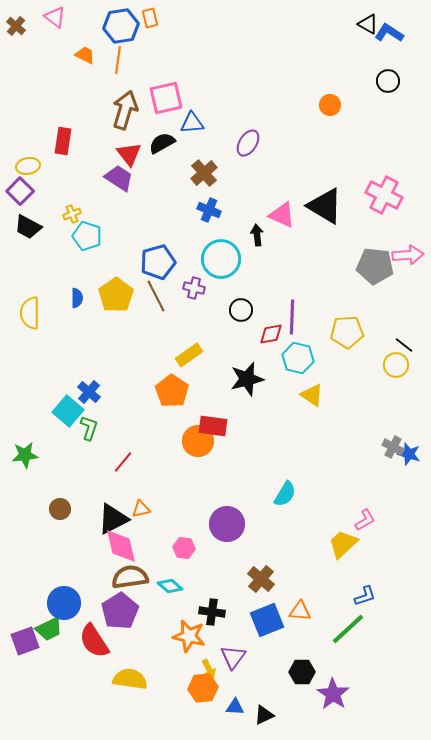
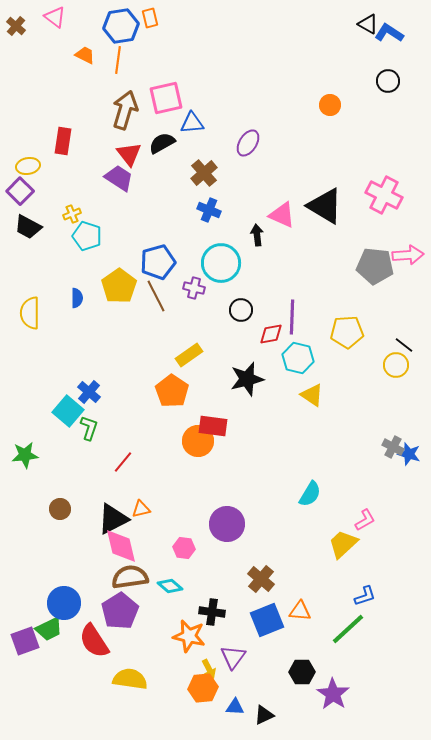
cyan circle at (221, 259): moved 4 px down
yellow pentagon at (116, 295): moved 3 px right, 9 px up
cyan semicircle at (285, 494): moved 25 px right
